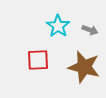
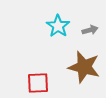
gray arrow: rotated 35 degrees counterclockwise
red square: moved 23 px down
